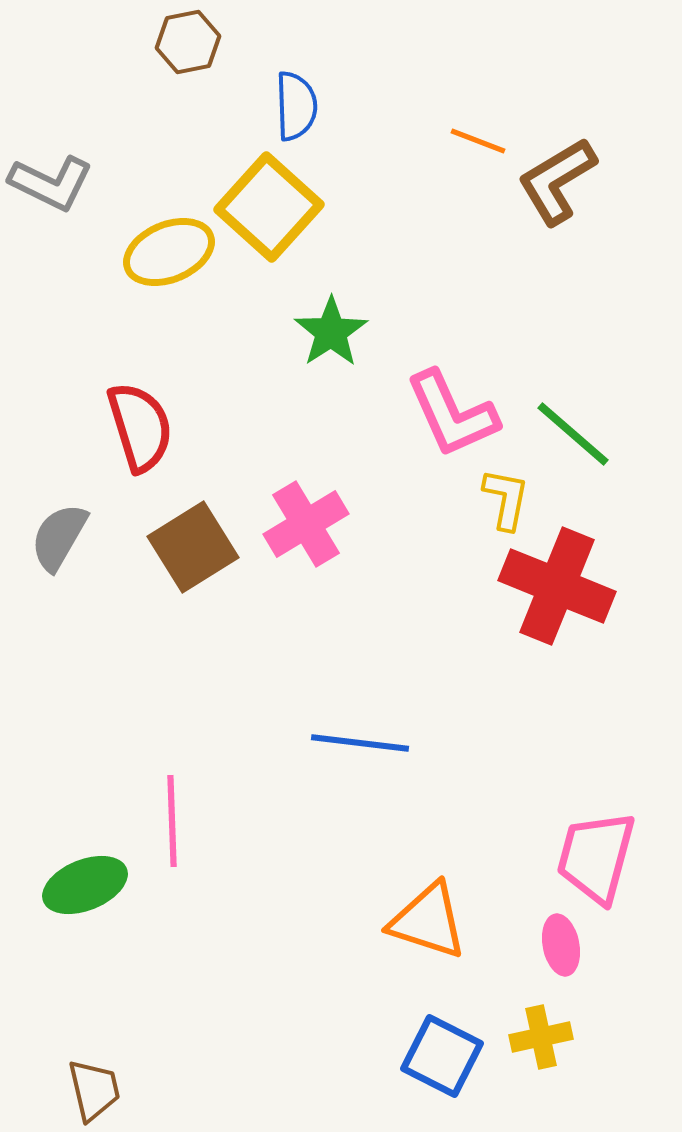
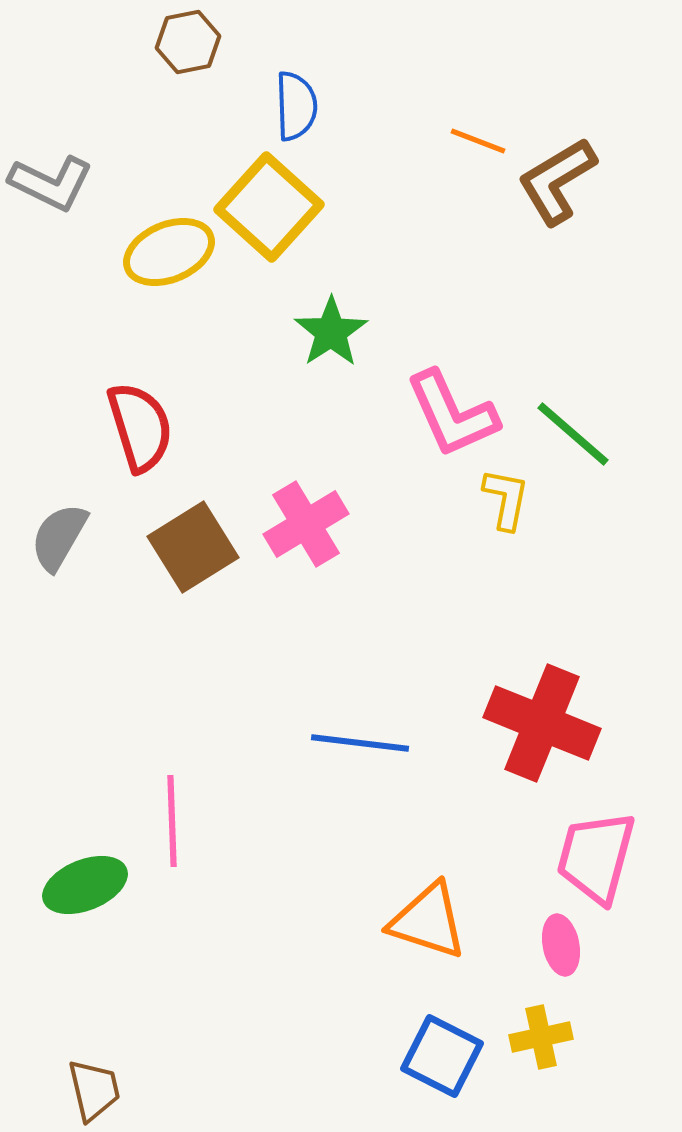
red cross: moved 15 px left, 137 px down
